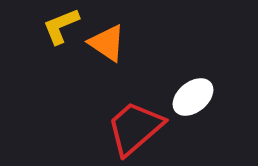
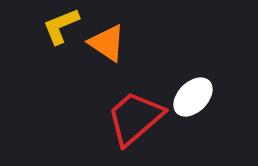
white ellipse: rotated 6 degrees counterclockwise
red trapezoid: moved 10 px up
